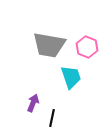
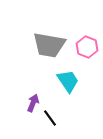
cyan trapezoid: moved 3 px left, 4 px down; rotated 15 degrees counterclockwise
black line: moved 2 px left; rotated 48 degrees counterclockwise
